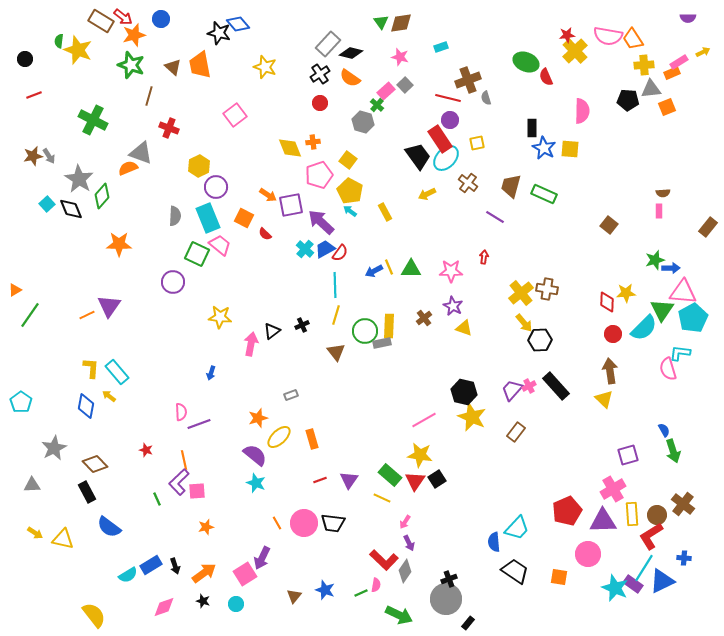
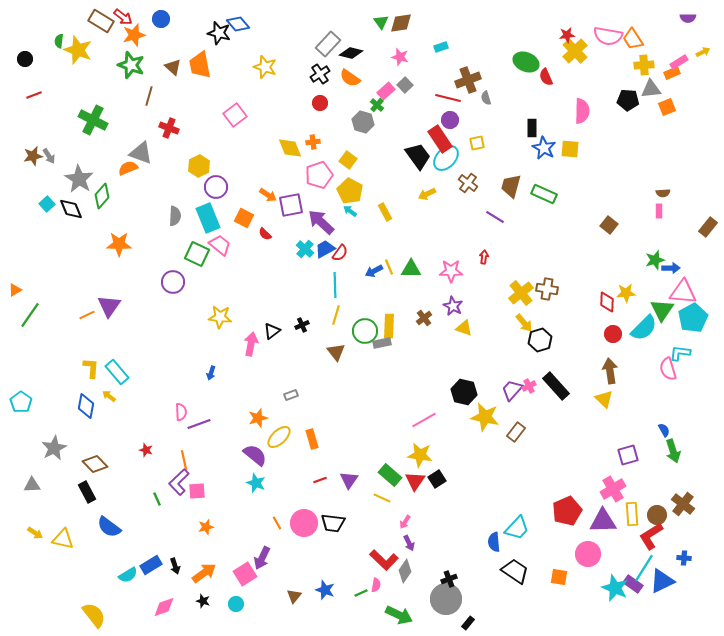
black hexagon at (540, 340): rotated 15 degrees counterclockwise
yellow star at (472, 417): moved 13 px right; rotated 12 degrees counterclockwise
